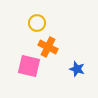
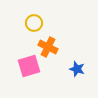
yellow circle: moved 3 px left
pink square: rotated 30 degrees counterclockwise
